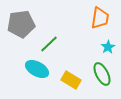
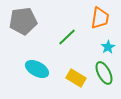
gray pentagon: moved 2 px right, 3 px up
green line: moved 18 px right, 7 px up
green ellipse: moved 2 px right, 1 px up
yellow rectangle: moved 5 px right, 2 px up
